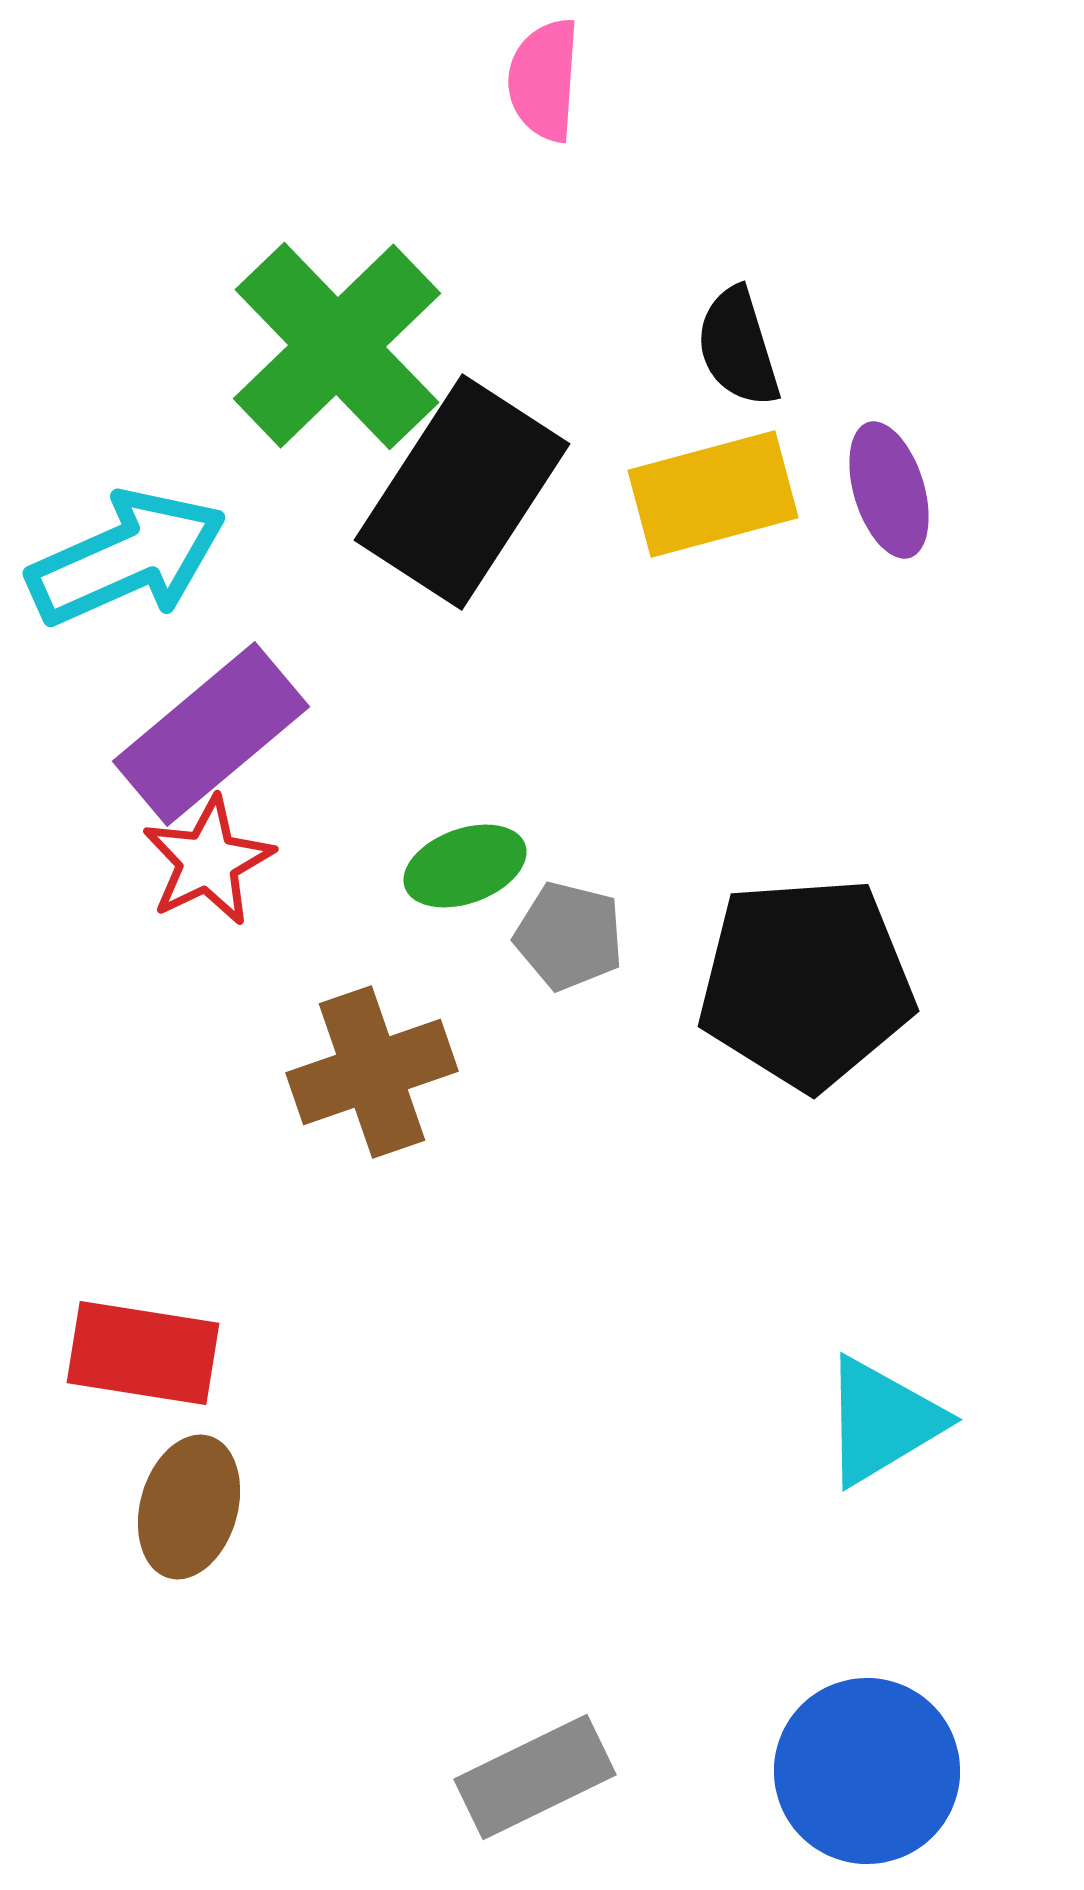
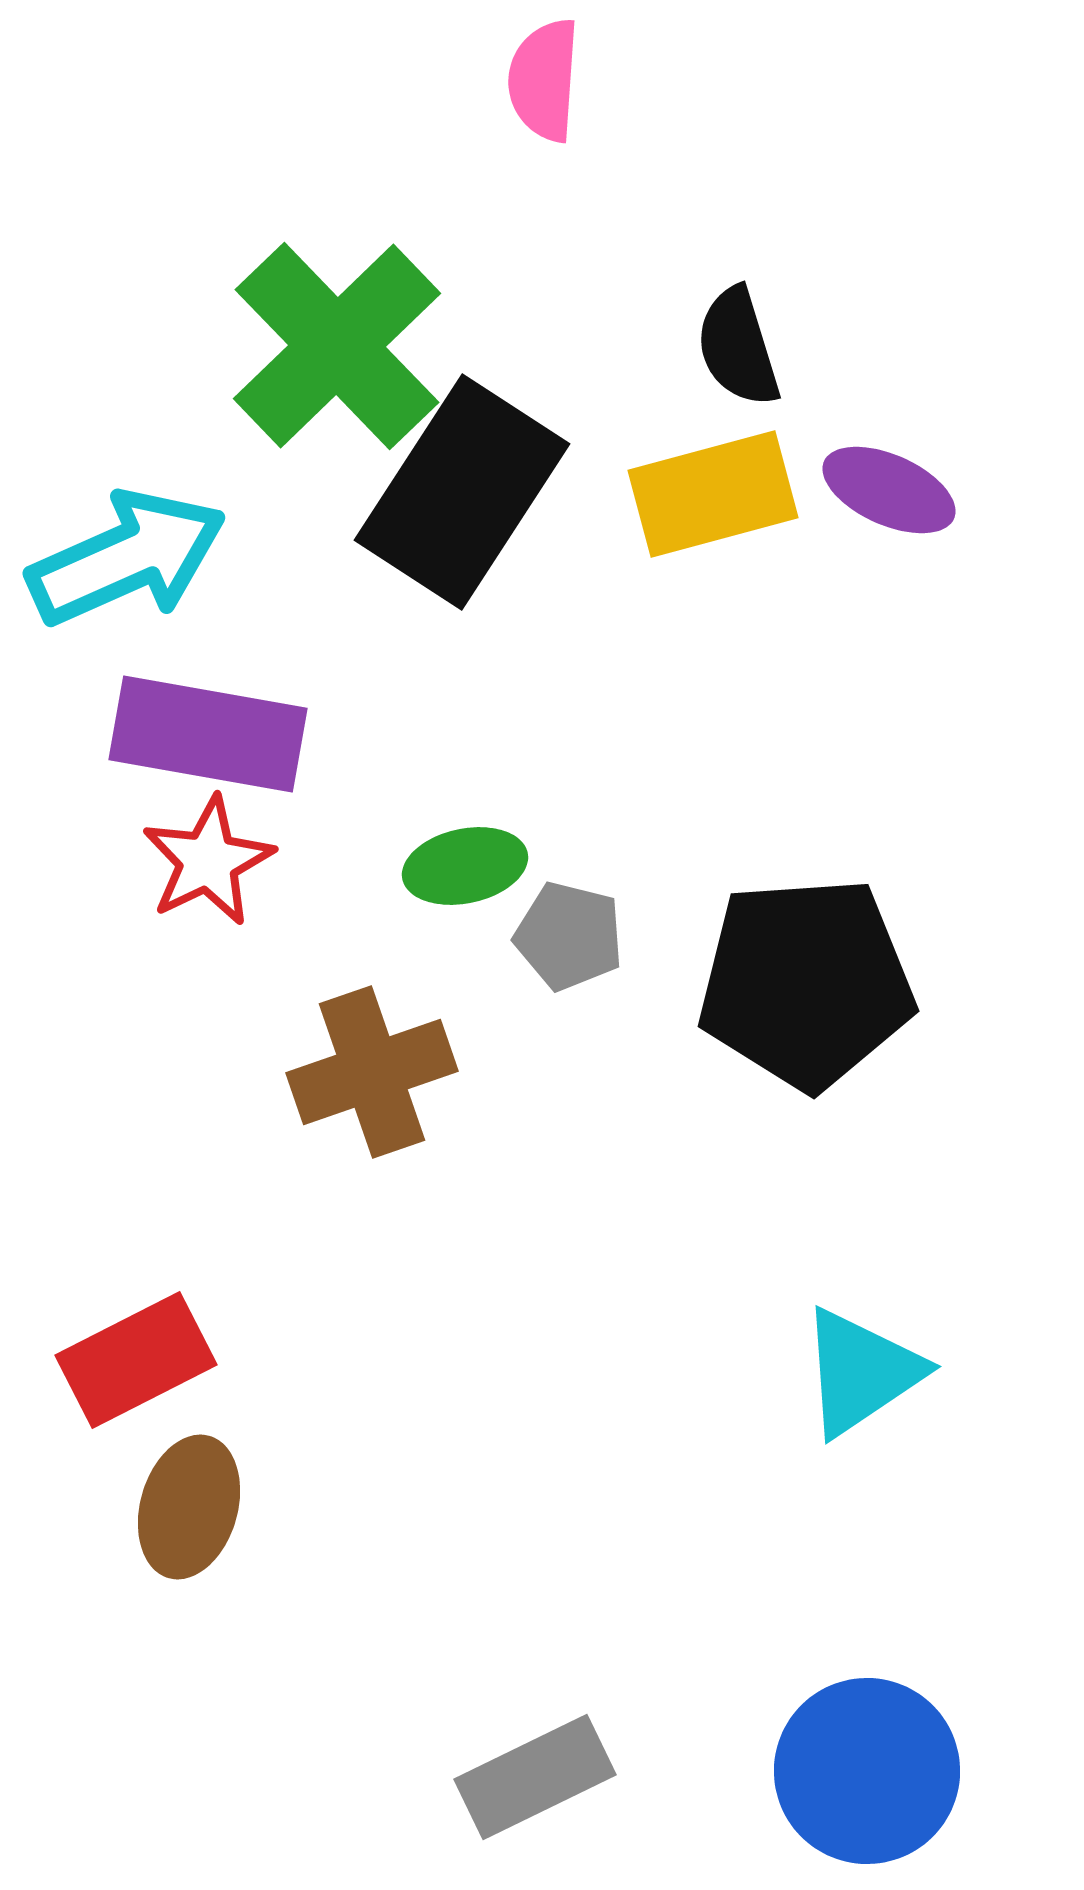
purple ellipse: rotated 49 degrees counterclockwise
purple rectangle: moved 3 px left; rotated 50 degrees clockwise
green ellipse: rotated 8 degrees clockwise
red rectangle: moved 7 px left, 7 px down; rotated 36 degrees counterclockwise
cyan triangle: moved 21 px left, 49 px up; rotated 3 degrees counterclockwise
